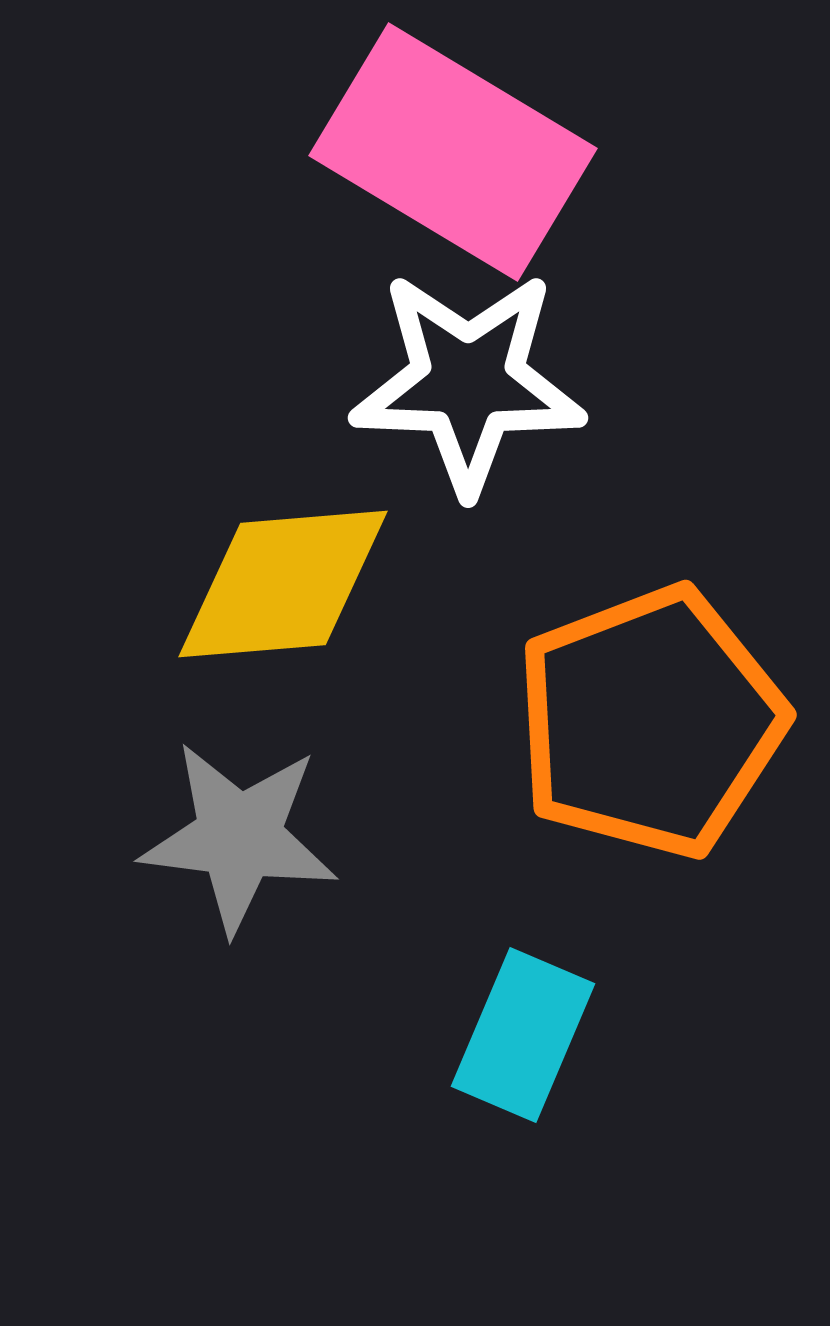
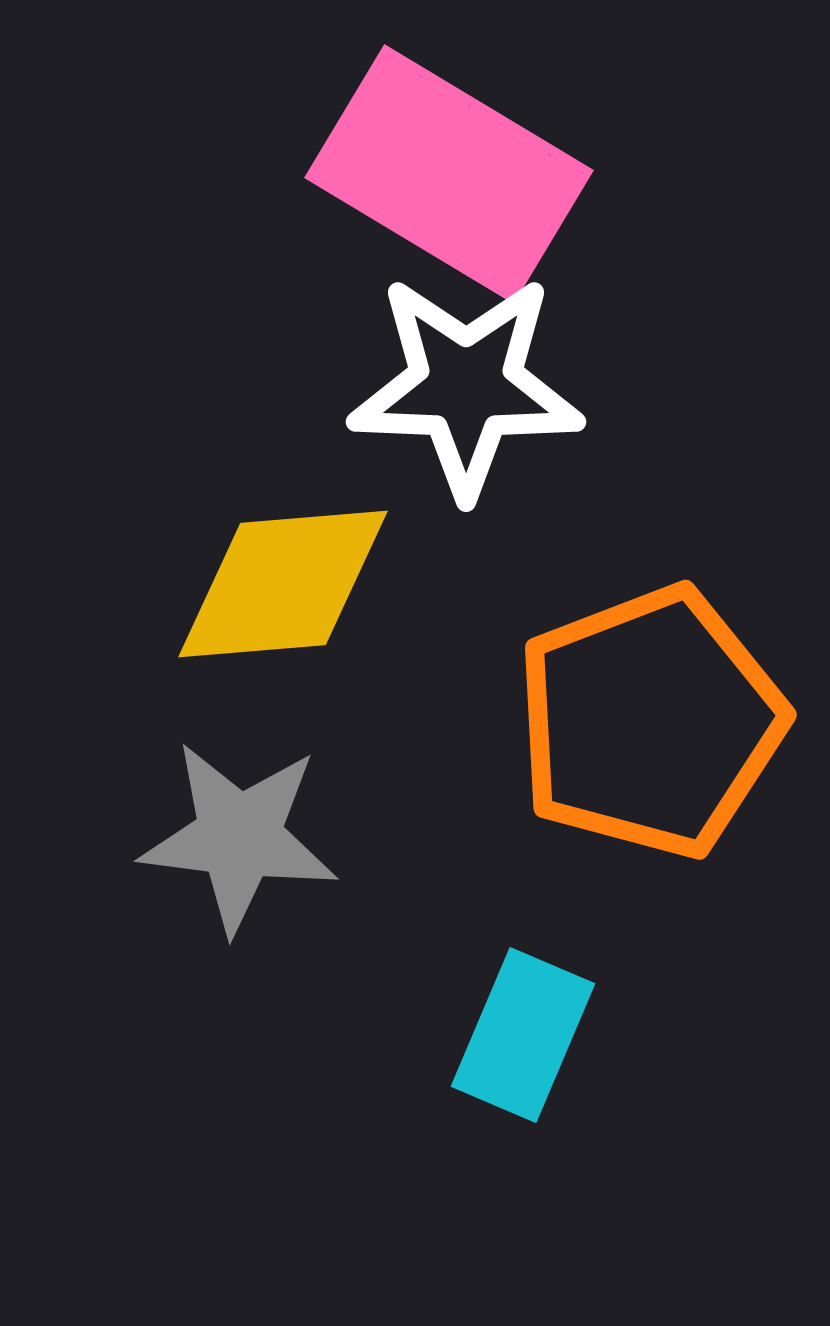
pink rectangle: moved 4 px left, 22 px down
white star: moved 2 px left, 4 px down
